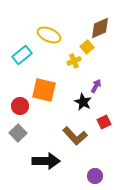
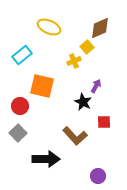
yellow ellipse: moved 8 px up
orange square: moved 2 px left, 4 px up
red square: rotated 24 degrees clockwise
black arrow: moved 2 px up
purple circle: moved 3 px right
